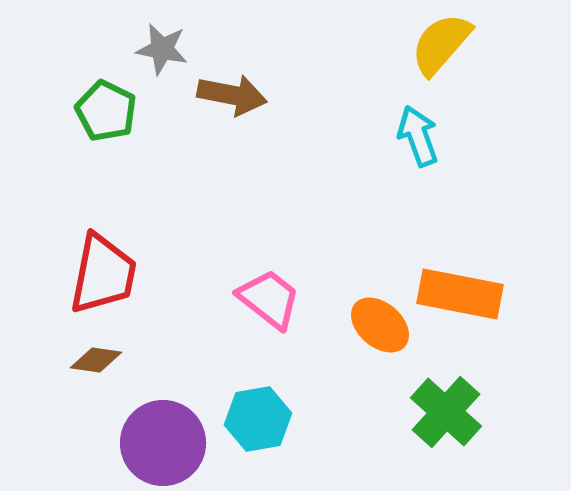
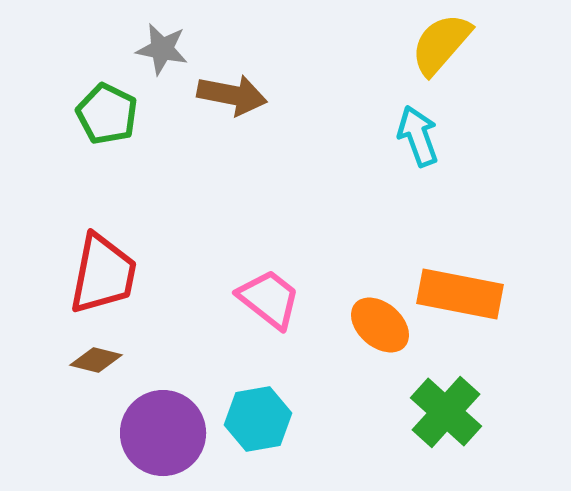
green pentagon: moved 1 px right, 3 px down
brown diamond: rotated 6 degrees clockwise
purple circle: moved 10 px up
